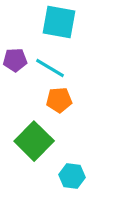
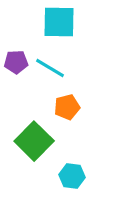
cyan square: rotated 9 degrees counterclockwise
purple pentagon: moved 1 px right, 2 px down
orange pentagon: moved 8 px right, 7 px down; rotated 10 degrees counterclockwise
